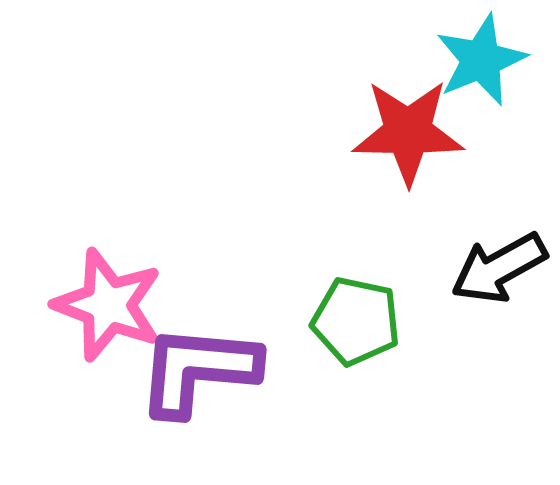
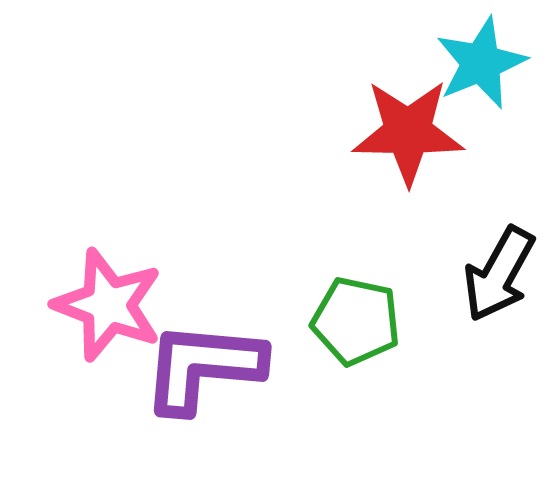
cyan star: moved 3 px down
black arrow: moved 6 px down; rotated 32 degrees counterclockwise
purple L-shape: moved 5 px right, 3 px up
